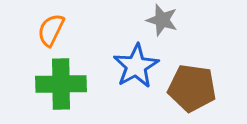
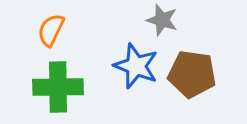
blue star: rotated 21 degrees counterclockwise
green cross: moved 3 px left, 3 px down
brown pentagon: moved 14 px up
